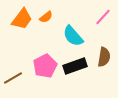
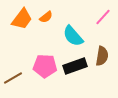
brown semicircle: moved 2 px left, 1 px up
pink pentagon: rotated 30 degrees clockwise
